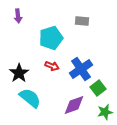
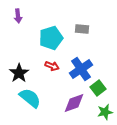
gray rectangle: moved 8 px down
purple diamond: moved 2 px up
